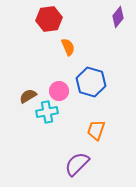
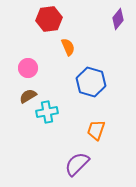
purple diamond: moved 2 px down
pink circle: moved 31 px left, 23 px up
